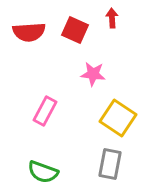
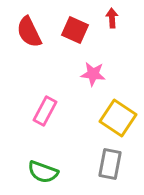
red semicircle: rotated 68 degrees clockwise
